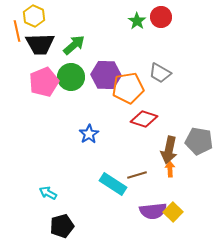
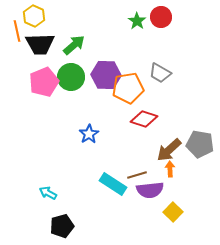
gray pentagon: moved 1 px right, 3 px down
brown arrow: rotated 36 degrees clockwise
purple semicircle: moved 3 px left, 21 px up
